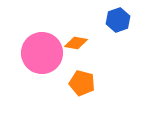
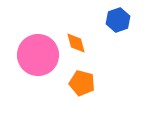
orange diamond: rotated 65 degrees clockwise
pink circle: moved 4 px left, 2 px down
